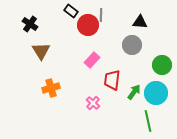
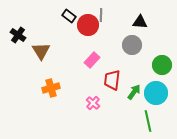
black rectangle: moved 2 px left, 5 px down
black cross: moved 12 px left, 11 px down
